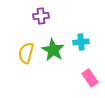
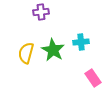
purple cross: moved 4 px up
pink rectangle: moved 3 px right
